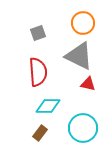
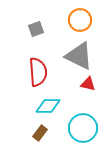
orange circle: moved 3 px left, 3 px up
gray square: moved 2 px left, 4 px up
